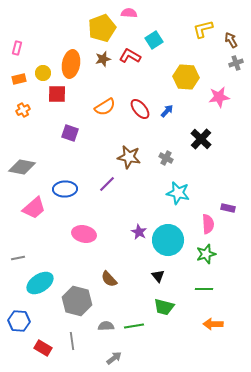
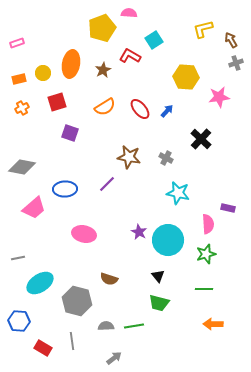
pink rectangle at (17, 48): moved 5 px up; rotated 56 degrees clockwise
brown star at (103, 59): moved 11 px down; rotated 14 degrees counterclockwise
red square at (57, 94): moved 8 px down; rotated 18 degrees counterclockwise
orange cross at (23, 110): moved 1 px left, 2 px up
brown semicircle at (109, 279): rotated 30 degrees counterclockwise
green trapezoid at (164, 307): moved 5 px left, 4 px up
